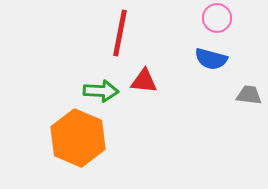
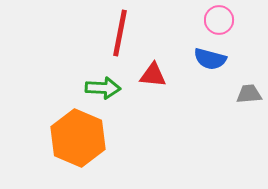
pink circle: moved 2 px right, 2 px down
blue semicircle: moved 1 px left
red triangle: moved 9 px right, 6 px up
green arrow: moved 2 px right, 3 px up
gray trapezoid: moved 1 px up; rotated 12 degrees counterclockwise
